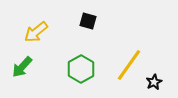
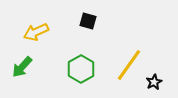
yellow arrow: rotated 15 degrees clockwise
